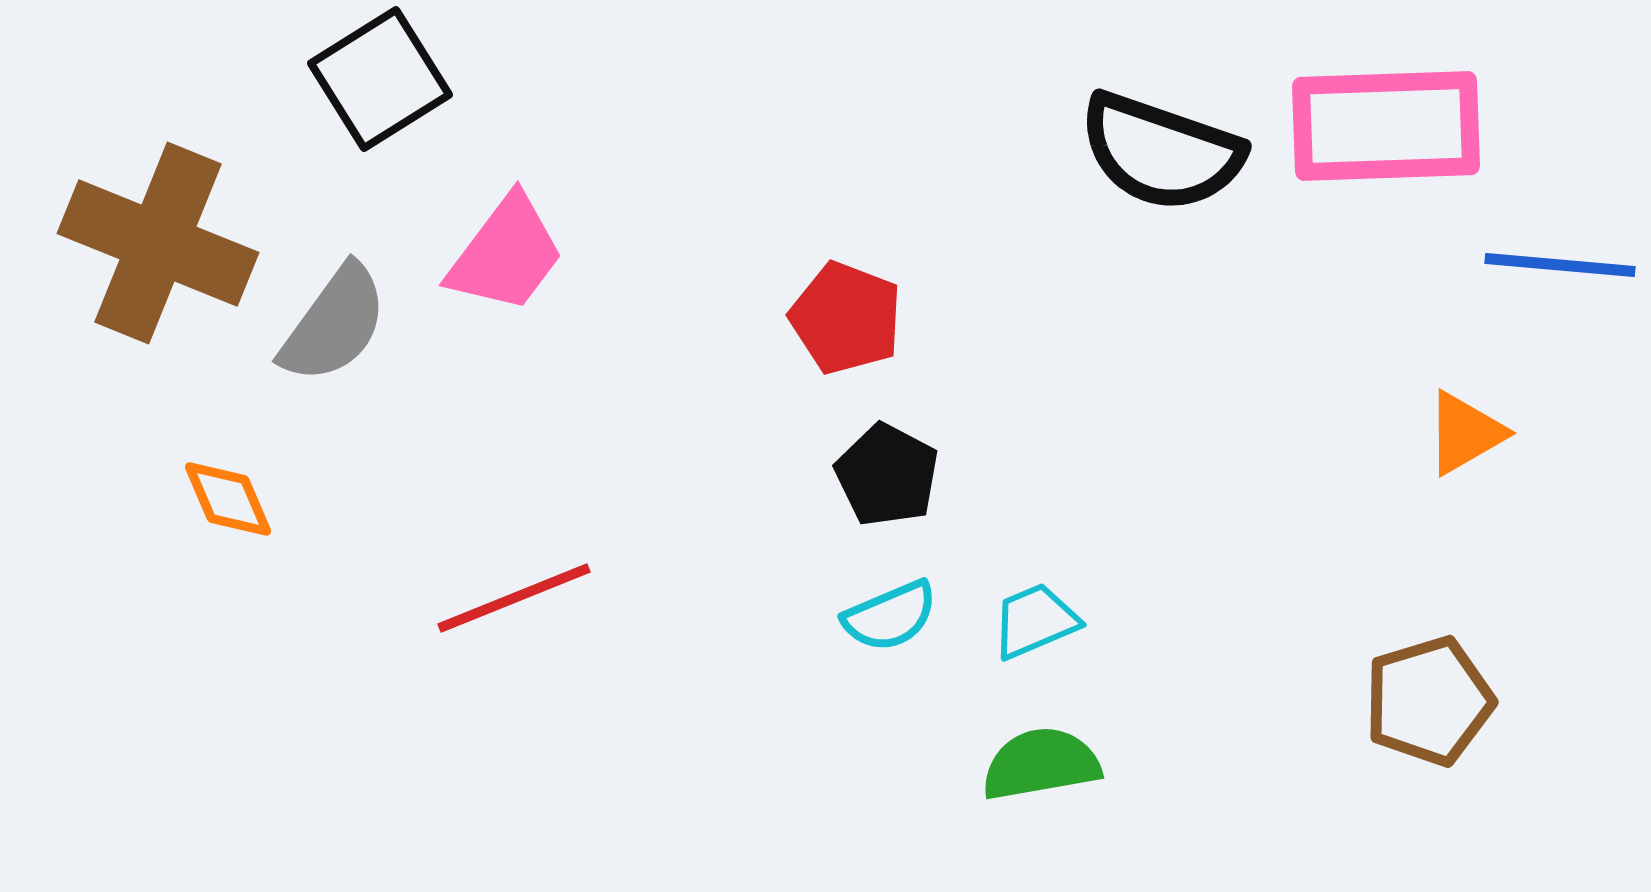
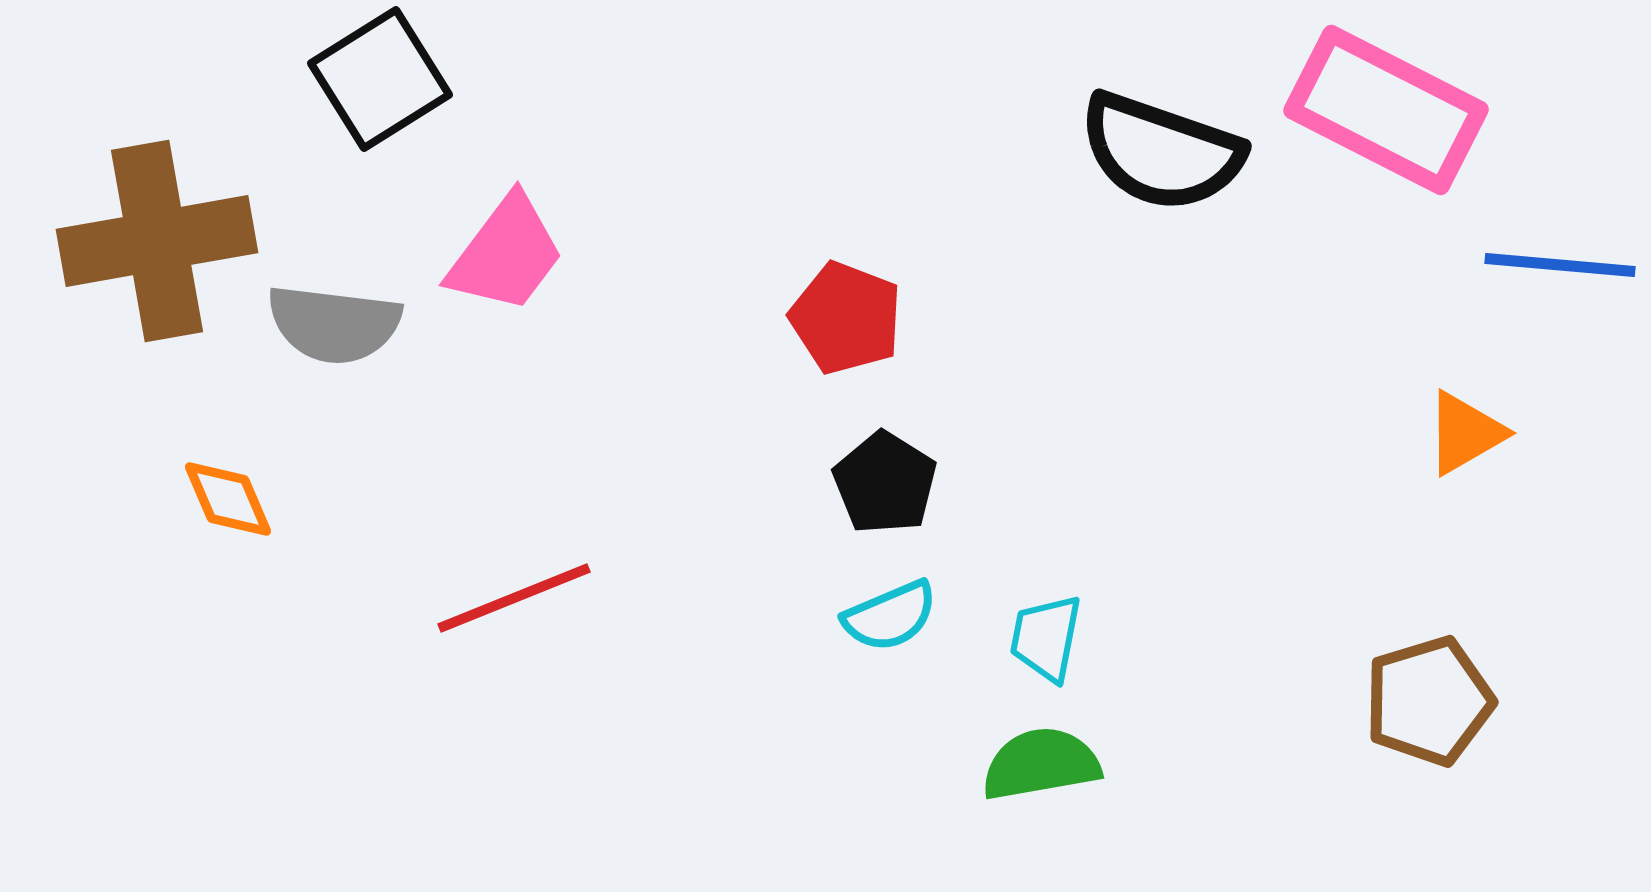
pink rectangle: moved 16 px up; rotated 29 degrees clockwise
brown cross: moved 1 px left, 2 px up; rotated 32 degrees counterclockwise
gray semicircle: rotated 61 degrees clockwise
black pentagon: moved 2 px left, 8 px down; rotated 4 degrees clockwise
cyan trapezoid: moved 11 px right, 17 px down; rotated 56 degrees counterclockwise
